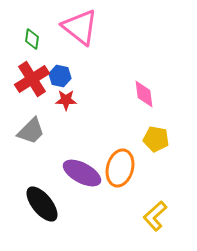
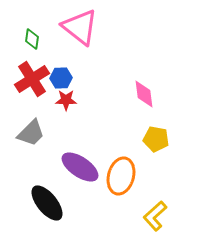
blue hexagon: moved 1 px right, 2 px down; rotated 15 degrees counterclockwise
gray trapezoid: moved 2 px down
orange ellipse: moved 1 px right, 8 px down
purple ellipse: moved 2 px left, 6 px up; rotated 6 degrees clockwise
black ellipse: moved 5 px right, 1 px up
